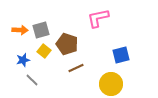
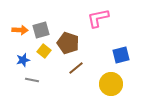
brown pentagon: moved 1 px right, 1 px up
brown line: rotated 14 degrees counterclockwise
gray line: rotated 32 degrees counterclockwise
